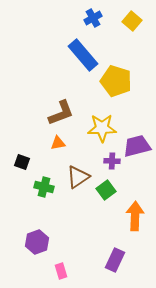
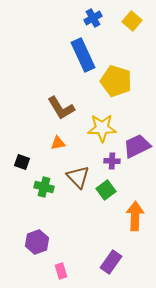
blue rectangle: rotated 16 degrees clockwise
brown L-shape: moved 5 px up; rotated 80 degrees clockwise
purple trapezoid: rotated 12 degrees counterclockwise
brown triangle: rotated 40 degrees counterclockwise
purple rectangle: moved 4 px left, 2 px down; rotated 10 degrees clockwise
